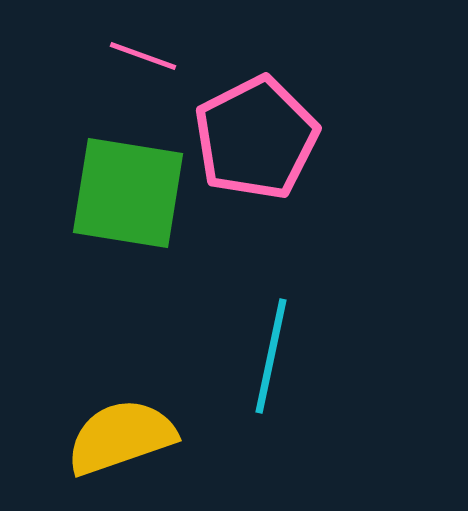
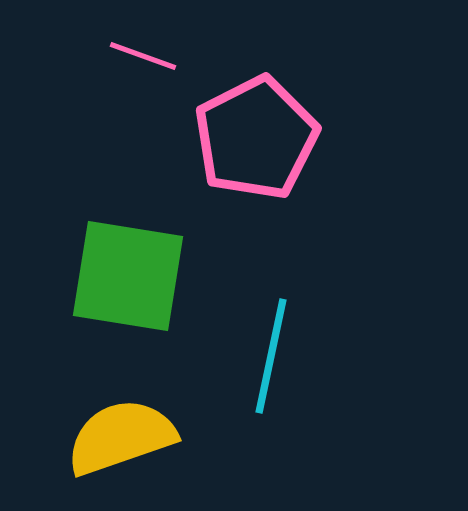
green square: moved 83 px down
